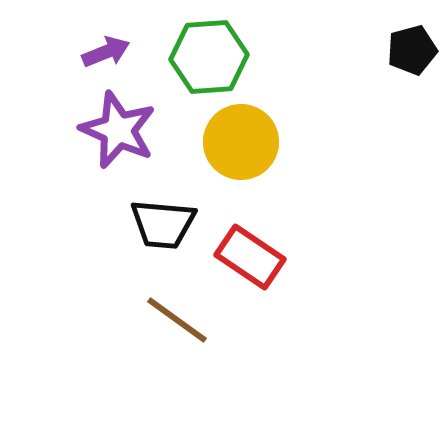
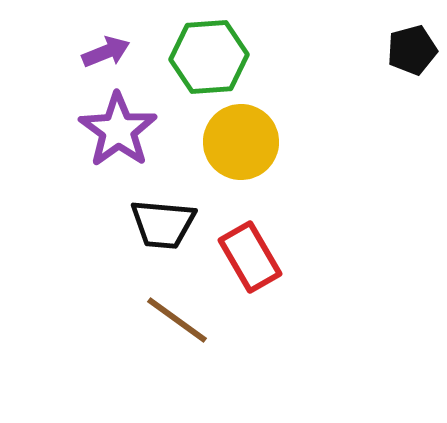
purple star: rotated 12 degrees clockwise
red rectangle: rotated 26 degrees clockwise
